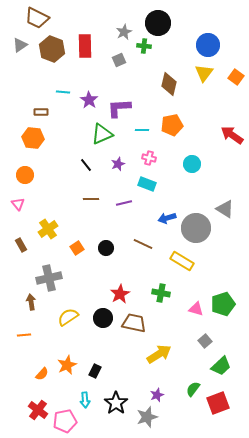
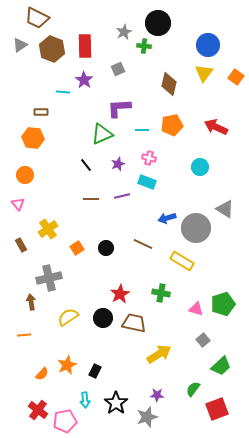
gray square at (119, 60): moved 1 px left, 9 px down
purple star at (89, 100): moved 5 px left, 20 px up
red arrow at (232, 135): moved 16 px left, 8 px up; rotated 10 degrees counterclockwise
cyan circle at (192, 164): moved 8 px right, 3 px down
cyan rectangle at (147, 184): moved 2 px up
purple line at (124, 203): moved 2 px left, 7 px up
gray square at (205, 341): moved 2 px left, 1 px up
purple star at (157, 395): rotated 24 degrees clockwise
red square at (218, 403): moved 1 px left, 6 px down
